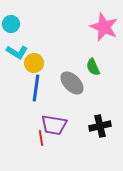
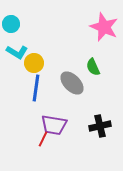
red line: moved 2 px right, 1 px down; rotated 35 degrees clockwise
